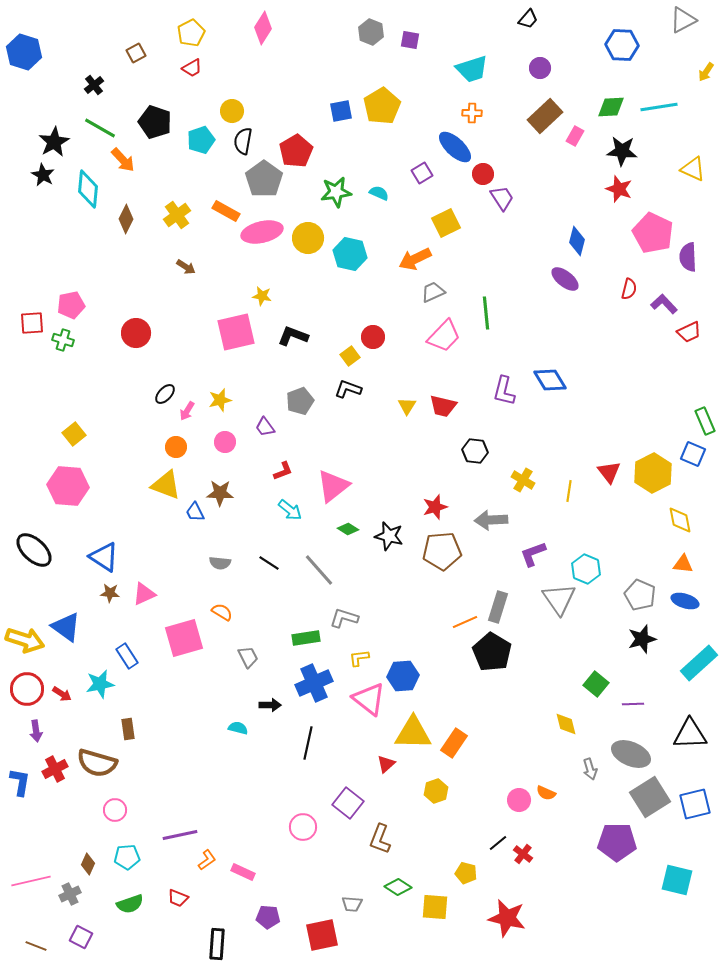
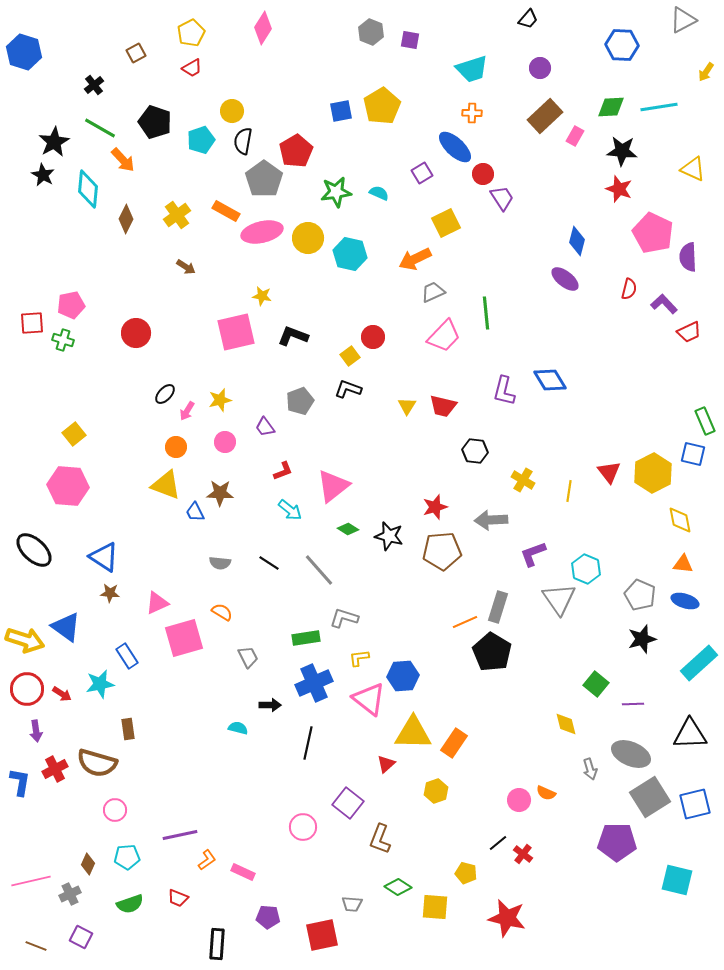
blue square at (693, 454): rotated 10 degrees counterclockwise
pink triangle at (144, 594): moved 13 px right, 9 px down
